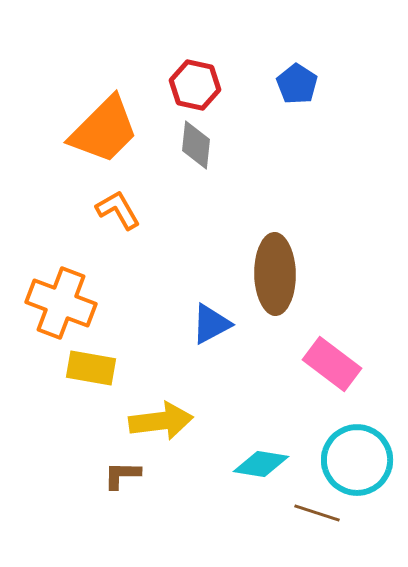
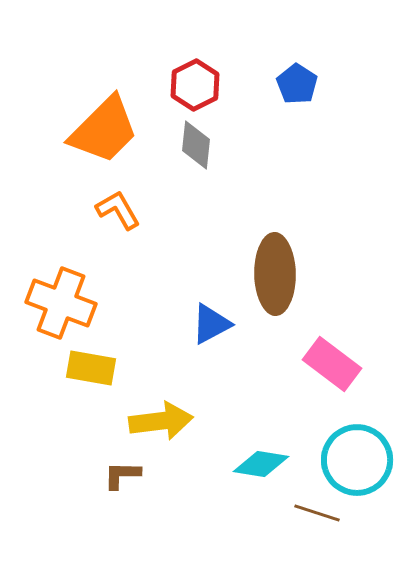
red hexagon: rotated 21 degrees clockwise
